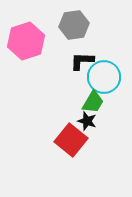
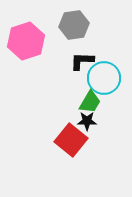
cyan circle: moved 1 px down
green trapezoid: moved 3 px left
black star: rotated 18 degrees counterclockwise
